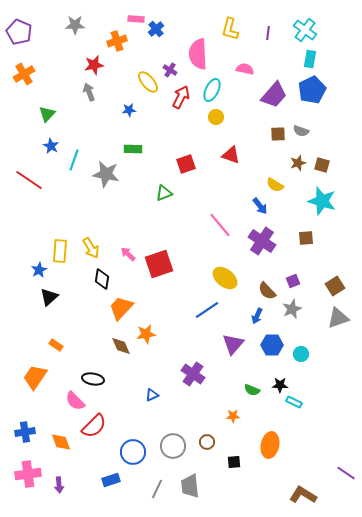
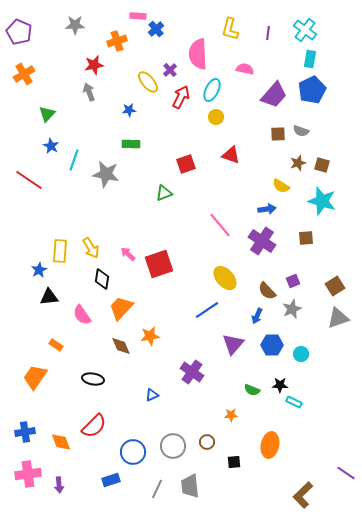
pink rectangle at (136, 19): moved 2 px right, 3 px up
purple cross at (170, 70): rotated 16 degrees clockwise
green rectangle at (133, 149): moved 2 px left, 5 px up
yellow semicircle at (275, 185): moved 6 px right, 1 px down
blue arrow at (260, 206): moved 7 px right, 3 px down; rotated 60 degrees counterclockwise
yellow ellipse at (225, 278): rotated 10 degrees clockwise
black triangle at (49, 297): rotated 36 degrees clockwise
orange star at (146, 334): moved 4 px right, 2 px down
purple cross at (193, 374): moved 1 px left, 2 px up
pink semicircle at (75, 401): moved 7 px right, 86 px up; rotated 10 degrees clockwise
orange star at (233, 416): moved 2 px left, 1 px up
brown L-shape at (303, 495): rotated 76 degrees counterclockwise
